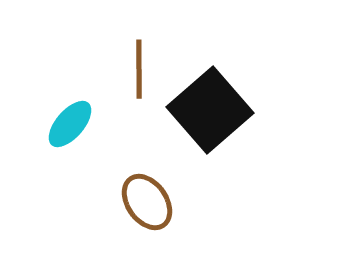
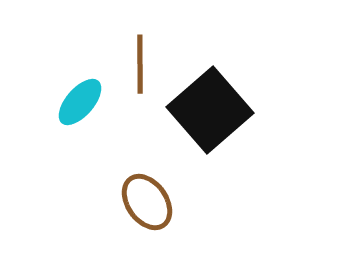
brown line: moved 1 px right, 5 px up
cyan ellipse: moved 10 px right, 22 px up
